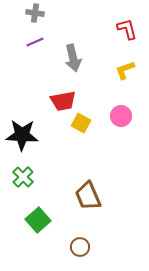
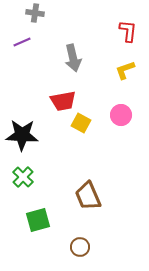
red L-shape: moved 1 px right, 2 px down; rotated 20 degrees clockwise
purple line: moved 13 px left
pink circle: moved 1 px up
green square: rotated 25 degrees clockwise
